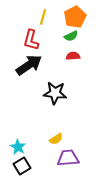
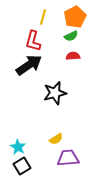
red L-shape: moved 2 px right, 1 px down
black star: rotated 20 degrees counterclockwise
